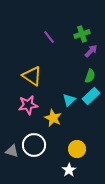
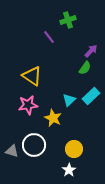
green cross: moved 14 px left, 14 px up
green semicircle: moved 5 px left, 8 px up; rotated 16 degrees clockwise
yellow circle: moved 3 px left
